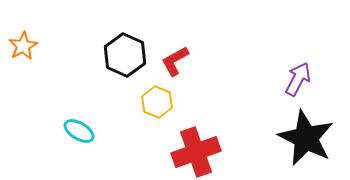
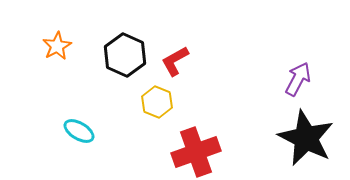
orange star: moved 34 px right
